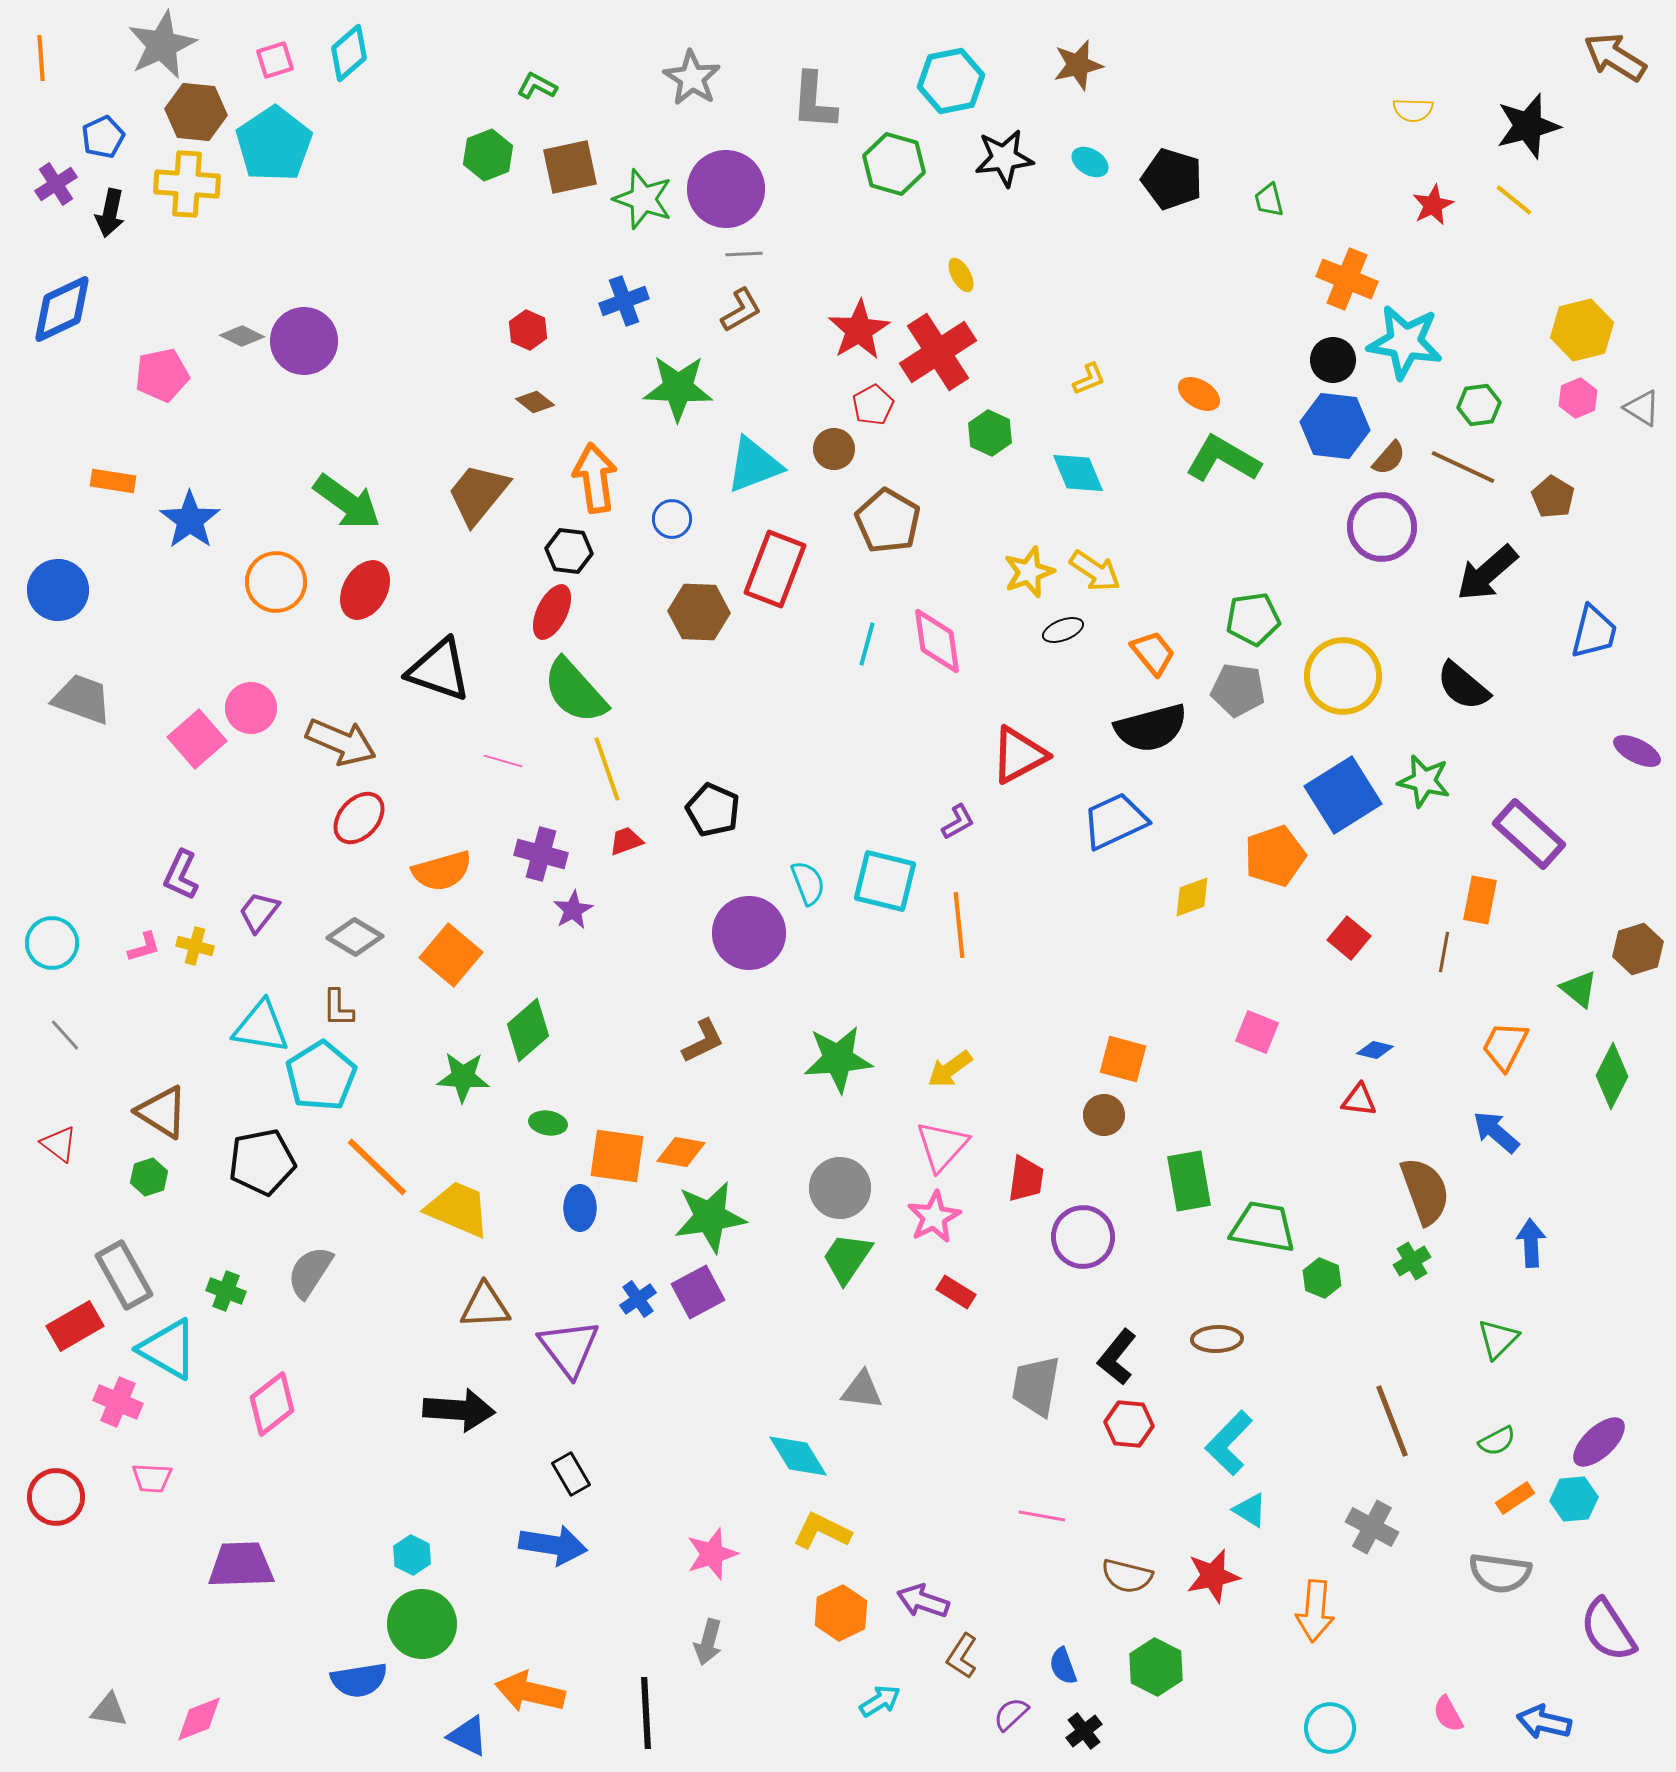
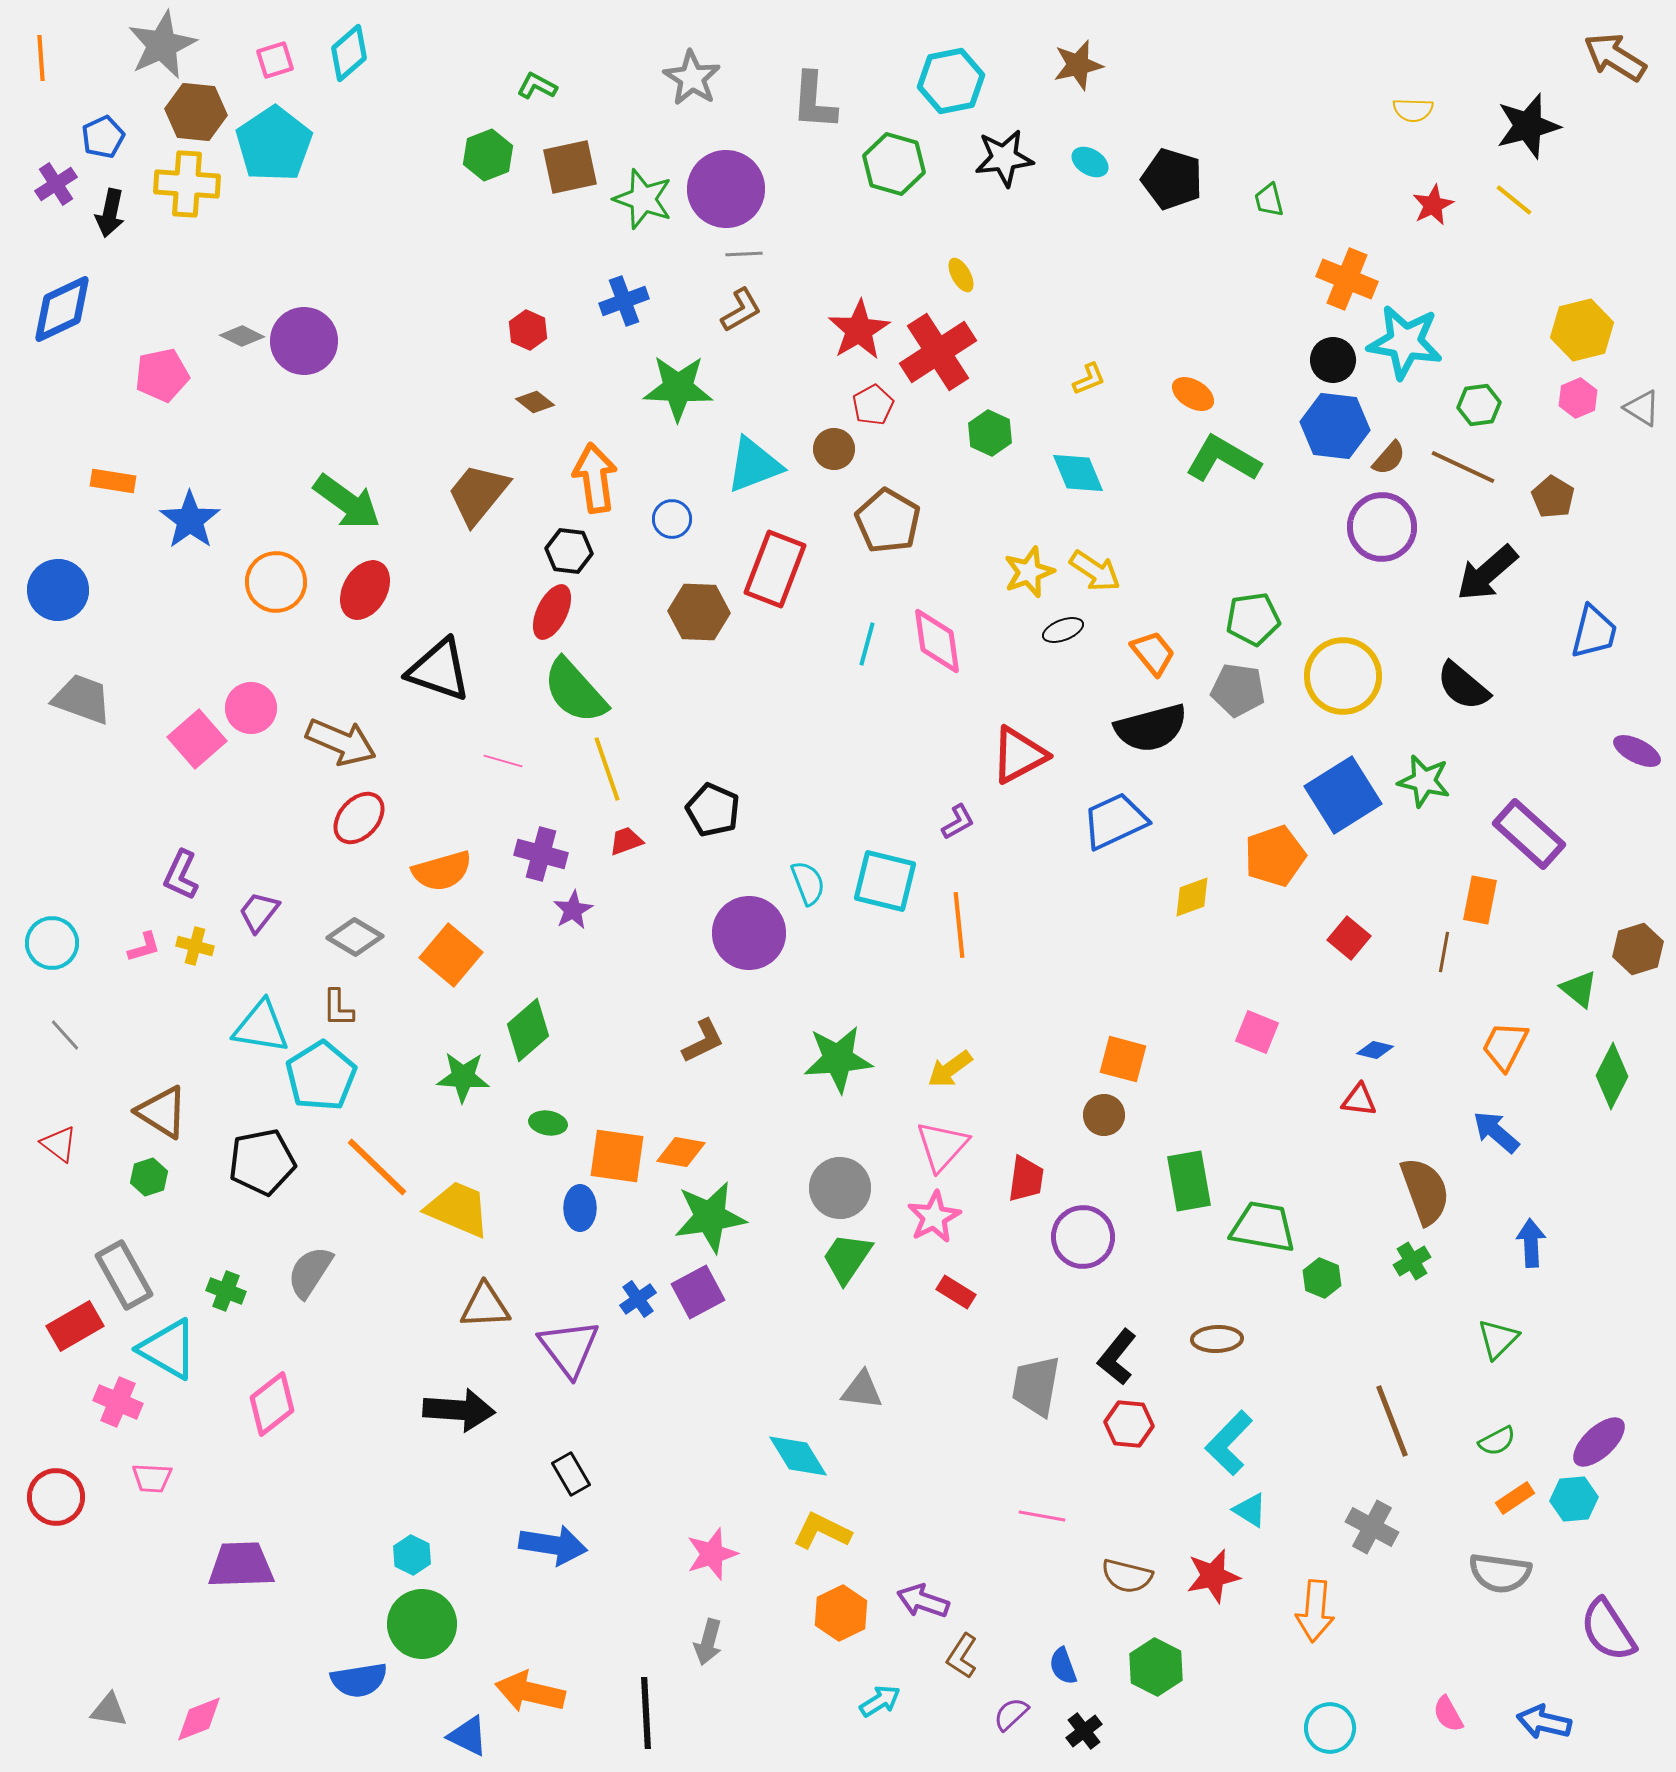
orange ellipse at (1199, 394): moved 6 px left
